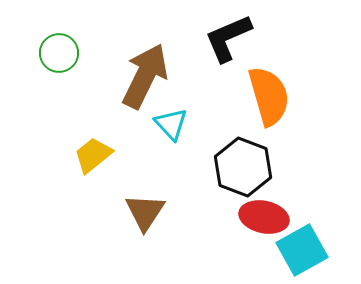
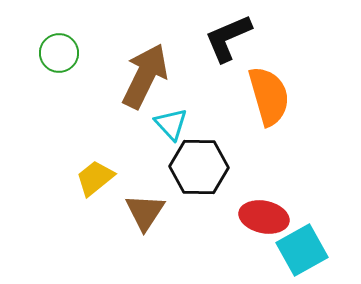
yellow trapezoid: moved 2 px right, 23 px down
black hexagon: moved 44 px left; rotated 20 degrees counterclockwise
